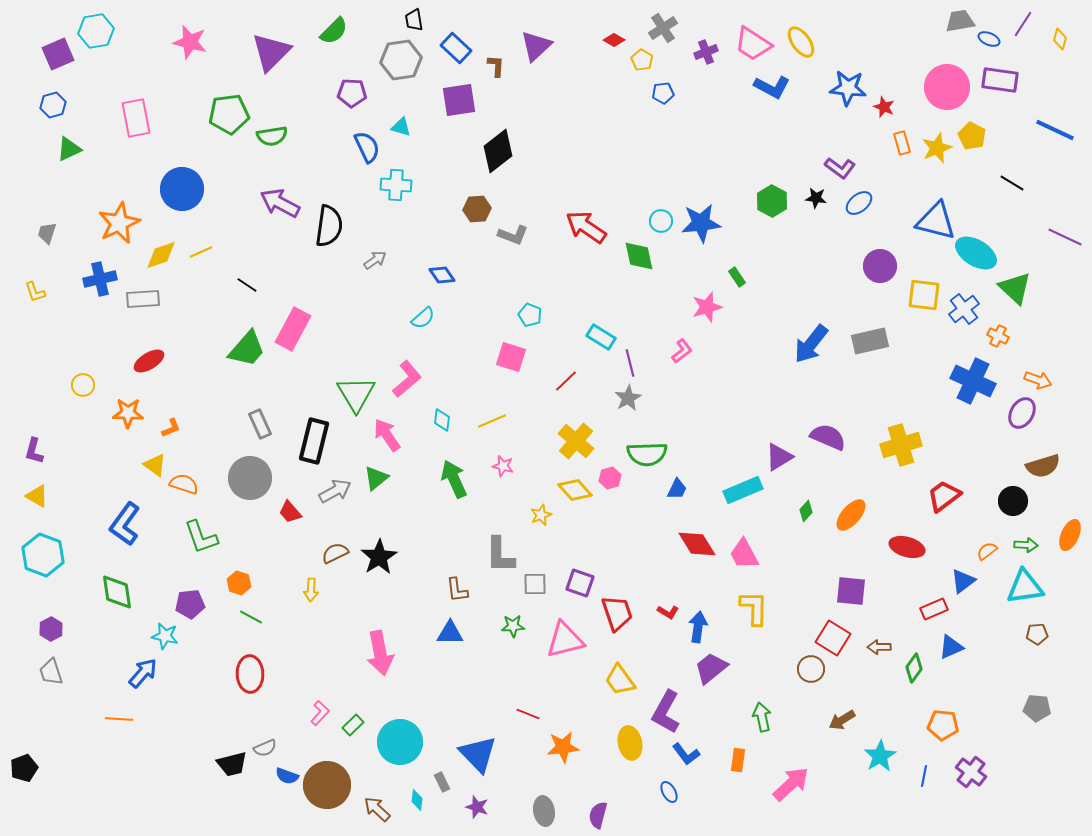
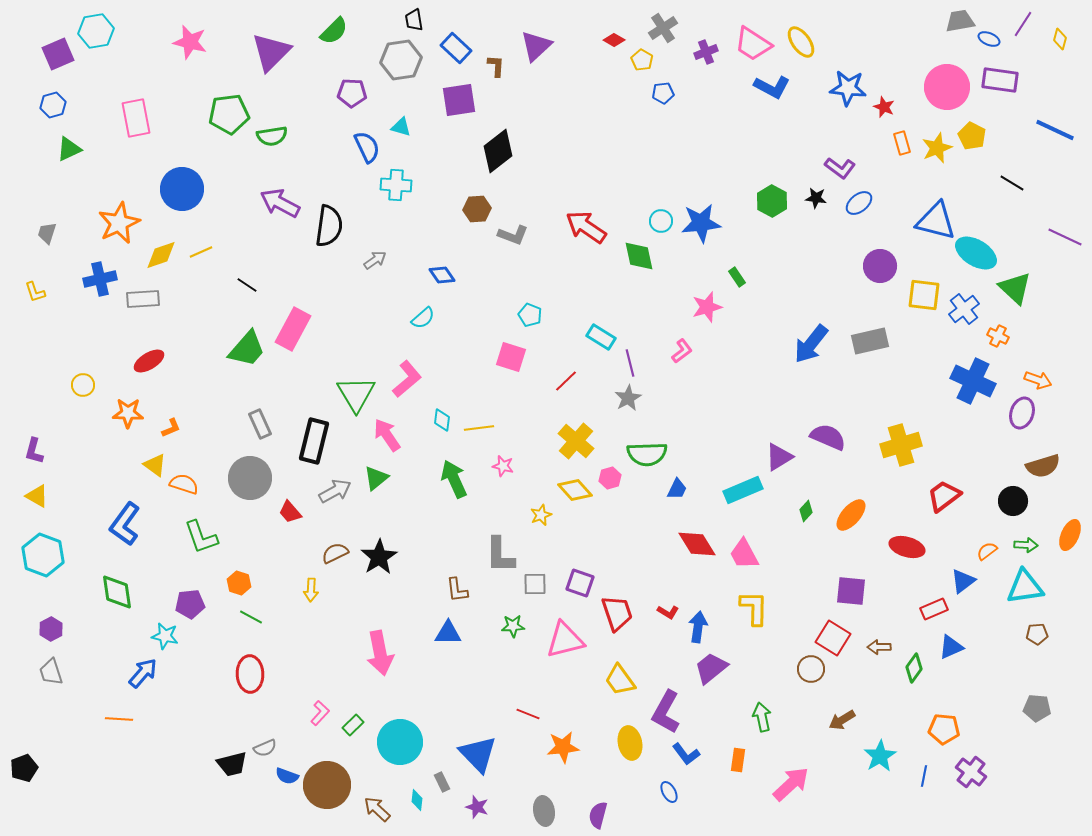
purple ellipse at (1022, 413): rotated 12 degrees counterclockwise
yellow line at (492, 421): moved 13 px left, 7 px down; rotated 16 degrees clockwise
blue triangle at (450, 633): moved 2 px left
orange pentagon at (943, 725): moved 1 px right, 4 px down
